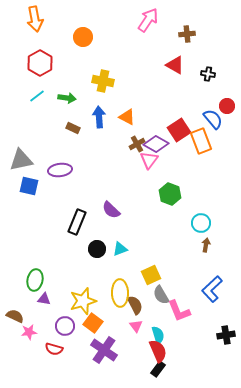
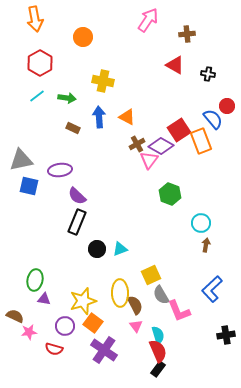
purple diamond at (156, 144): moved 5 px right, 2 px down
purple semicircle at (111, 210): moved 34 px left, 14 px up
